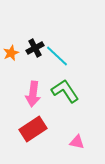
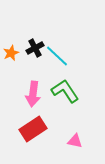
pink triangle: moved 2 px left, 1 px up
